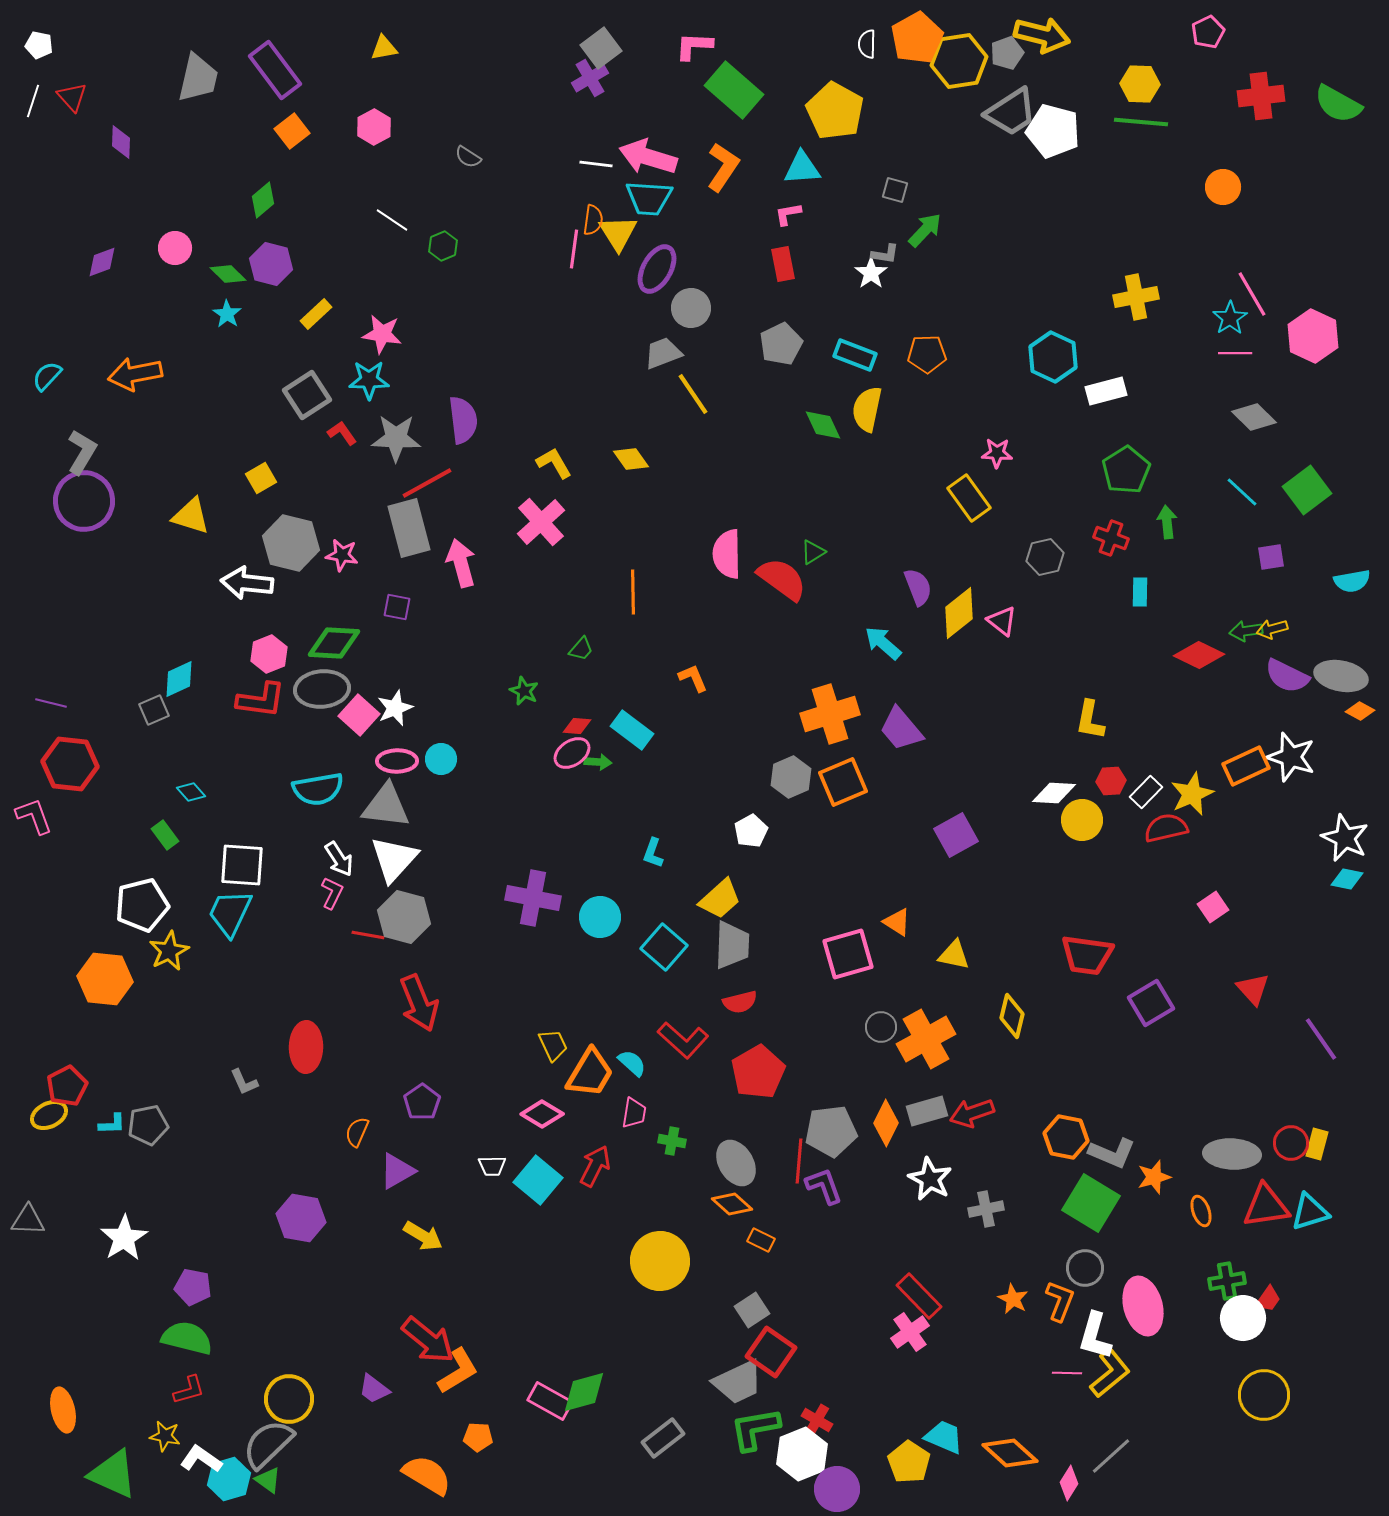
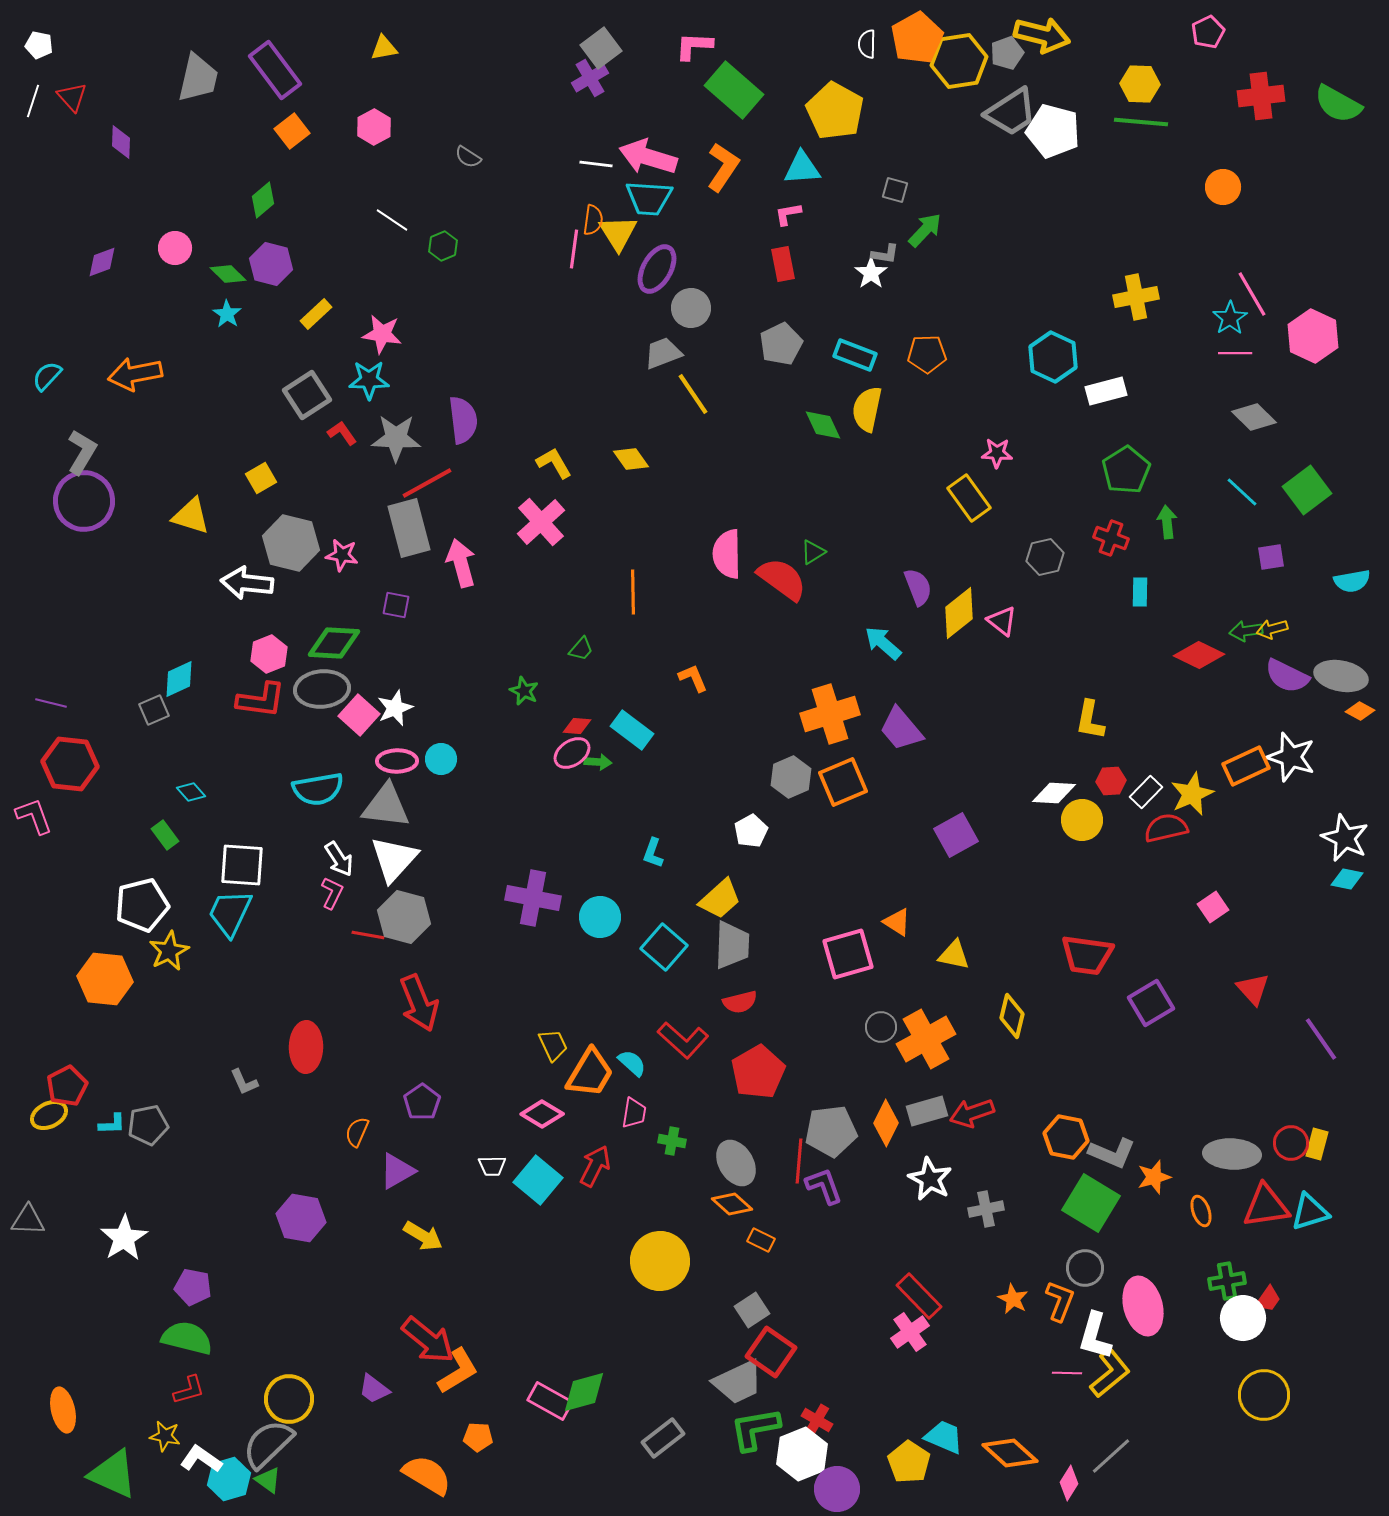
purple square at (397, 607): moved 1 px left, 2 px up
